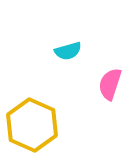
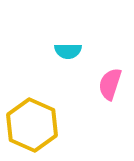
cyan semicircle: rotated 16 degrees clockwise
